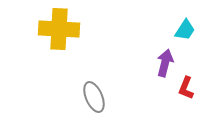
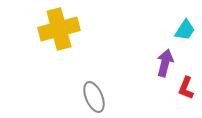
yellow cross: rotated 18 degrees counterclockwise
